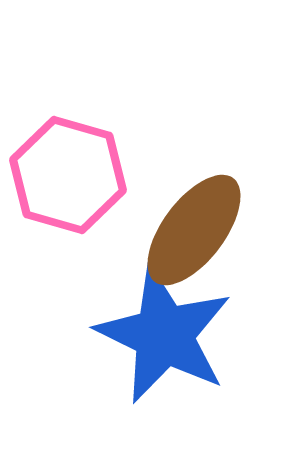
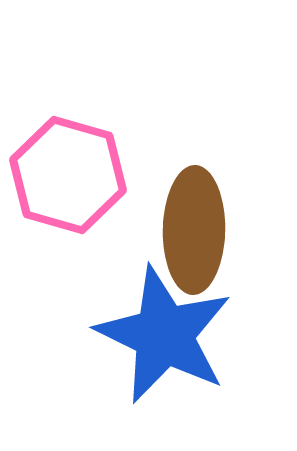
brown ellipse: rotated 36 degrees counterclockwise
